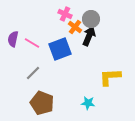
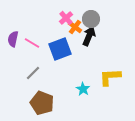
pink cross: moved 1 px right, 4 px down; rotated 24 degrees clockwise
cyan star: moved 5 px left, 14 px up; rotated 24 degrees clockwise
